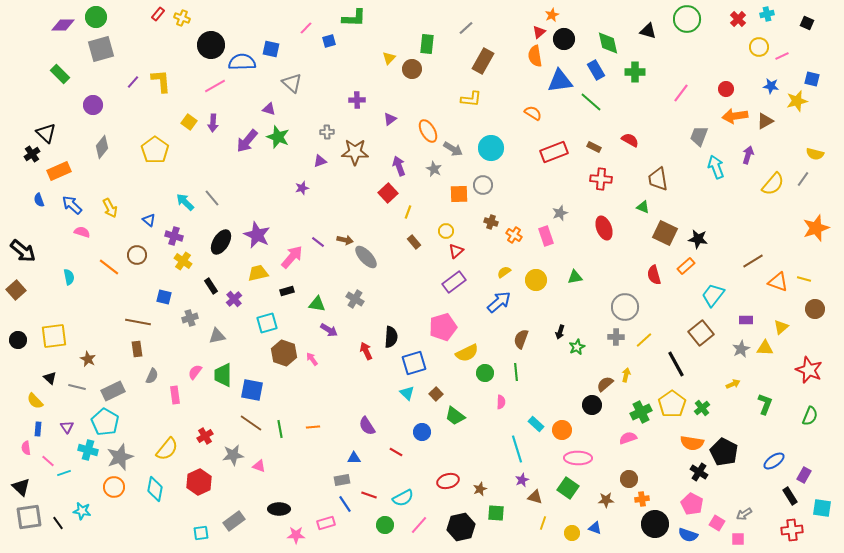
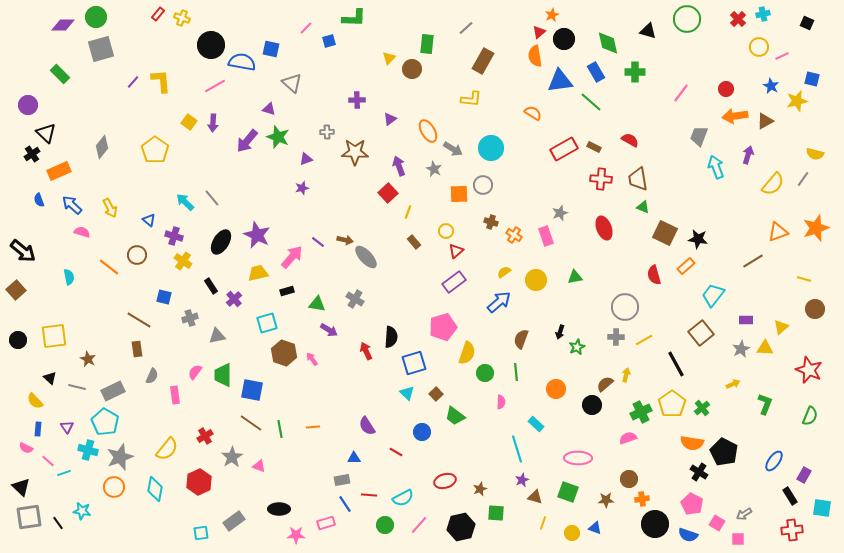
cyan cross at (767, 14): moved 4 px left
blue semicircle at (242, 62): rotated 12 degrees clockwise
blue rectangle at (596, 70): moved 2 px down
blue star at (771, 86): rotated 21 degrees clockwise
purple circle at (93, 105): moved 65 px left
red rectangle at (554, 152): moved 10 px right, 3 px up; rotated 8 degrees counterclockwise
purple triangle at (320, 161): moved 14 px left, 2 px up
brown trapezoid at (658, 179): moved 20 px left
orange triangle at (778, 282): moved 50 px up; rotated 40 degrees counterclockwise
brown line at (138, 322): moved 1 px right, 2 px up; rotated 20 degrees clockwise
yellow line at (644, 340): rotated 12 degrees clockwise
yellow semicircle at (467, 353): rotated 45 degrees counterclockwise
orange circle at (562, 430): moved 6 px left, 41 px up
pink semicircle at (26, 448): rotated 56 degrees counterclockwise
gray star at (233, 455): moved 1 px left, 2 px down; rotated 25 degrees counterclockwise
blue ellipse at (774, 461): rotated 20 degrees counterclockwise
red ellipse at (448, 481): moved 3 px left
green square at (568, 488): moved 4 px down; rotated 15 degrees counterclockwise
red line at (369, 495): rotated 14 degrees counterclockwise
